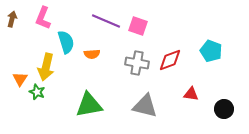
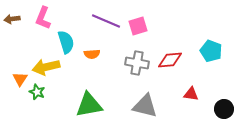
brown arrow: rotated 112 degrees counterclockwise
pink square: rotated 36 degrees counterclockwise
red diamond: rotated 15 degrees clockwise
yellow arrow: rotated 64 degrees clockwise
